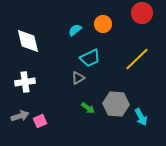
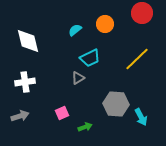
orange circle: moved 2 px right
green arrow: moved 3 px left, 19 px down; rotated 56 degrees counterclockwise
pink square: moved 22 px right, 8 px up
